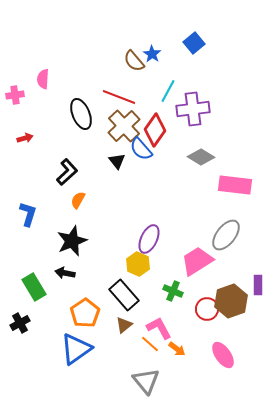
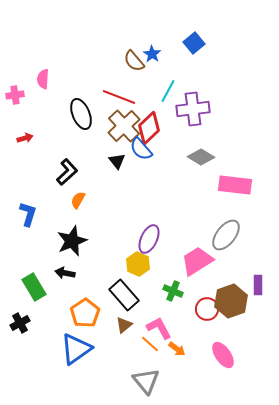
red diamond: moved 6 px left, 2 px up; rotated 12 degrees clockwise
